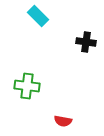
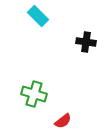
green cross: moved 7 px right, 8 px down; rotated 10 degrees clockwise
red semicircle: rotated 48 degrees counterclockwise
